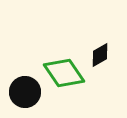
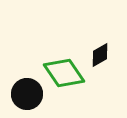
black circle: moved 2 px right, 2 px down
